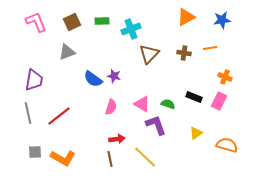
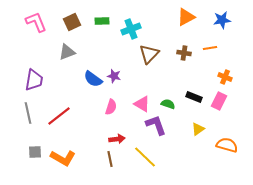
yellow triangle: moved 2 px right, 4 px up
